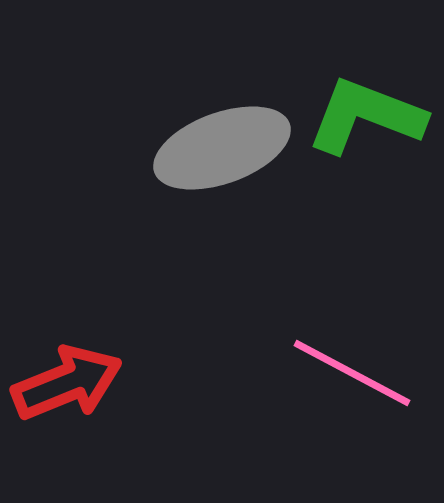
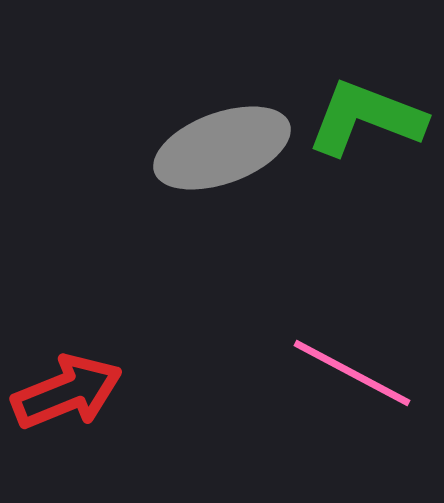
green L-shape: moved 2 px down
red arrow: moved 9 px down
